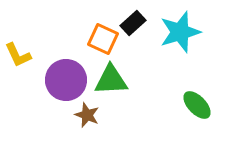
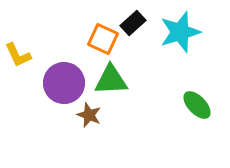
purple circle: moved 2 px left, 3 px down
brown star: moved 2 px right
